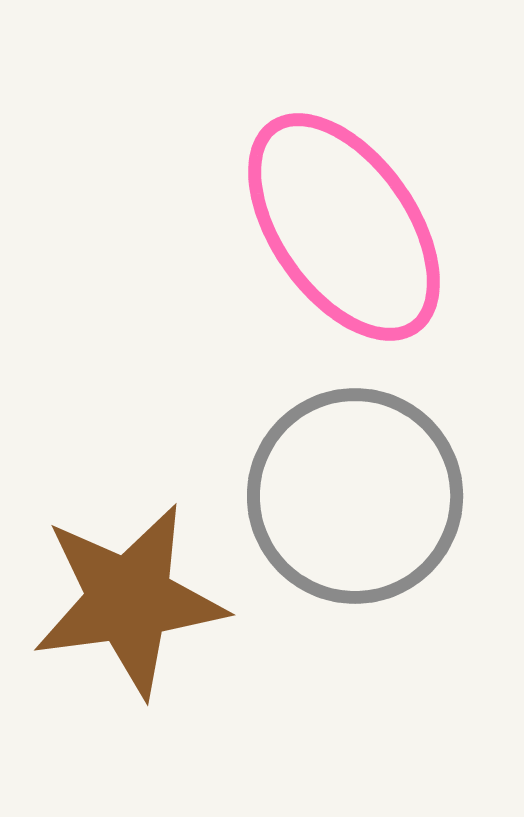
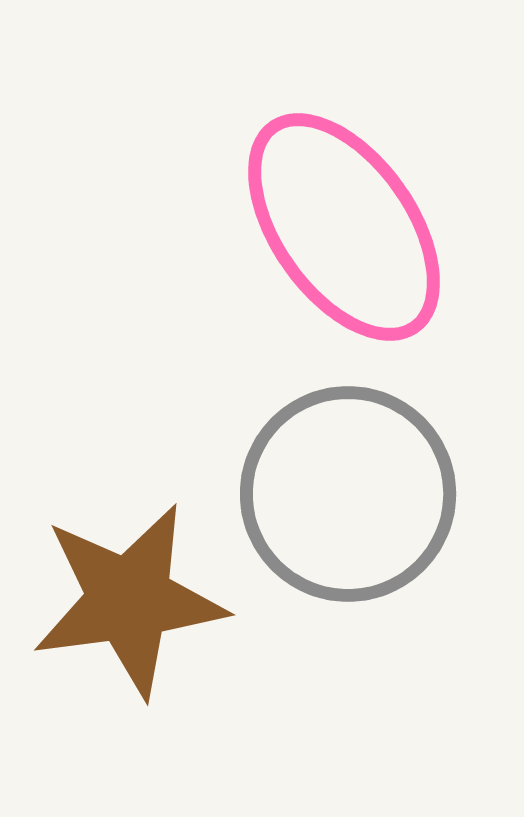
gray circle: moved 7 px left, 2 px up
